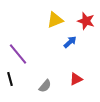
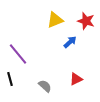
gray semicircle: rotated 88 degrees counterclockwise
